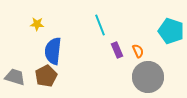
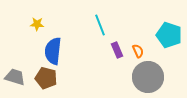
cyan pentagon: moved 2 px left, 4 px down
brown pentagon: moved 2 px down; rotated 30 degrees counterclockwise
